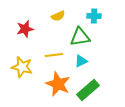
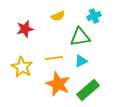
cyan cross: rotated 24 degrees counterclockwise
yellow line: moved 3 px down
yellow star: rotated 15 degrees clockwise
